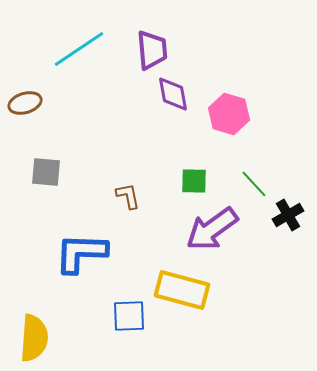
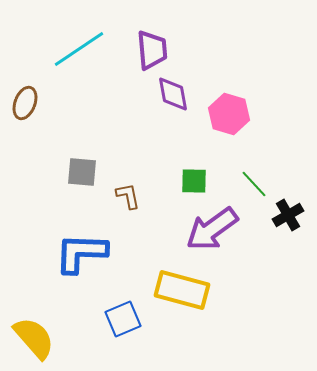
brown ellipse: rotated 52 degrees counterclockwise
gray square: moved 36 px right
blue square: moved 6 px left, 3 px down; rotated 21 degrees counterclockwise
yellow semicircle: rotated 45 degrees counterclockwise
